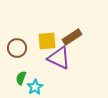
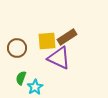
brown rectangle: moved 5 px left
